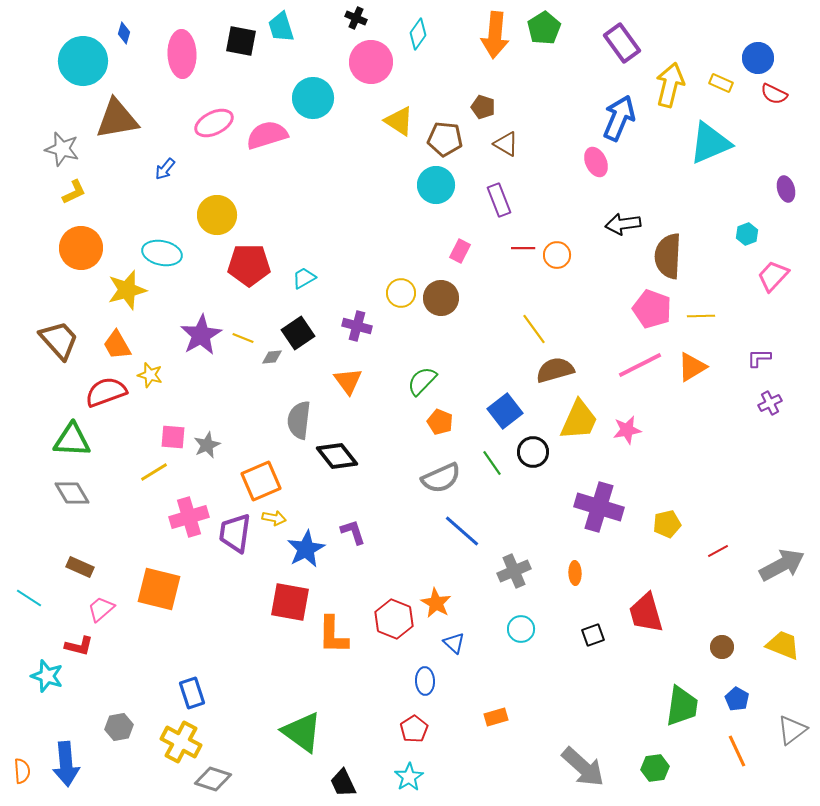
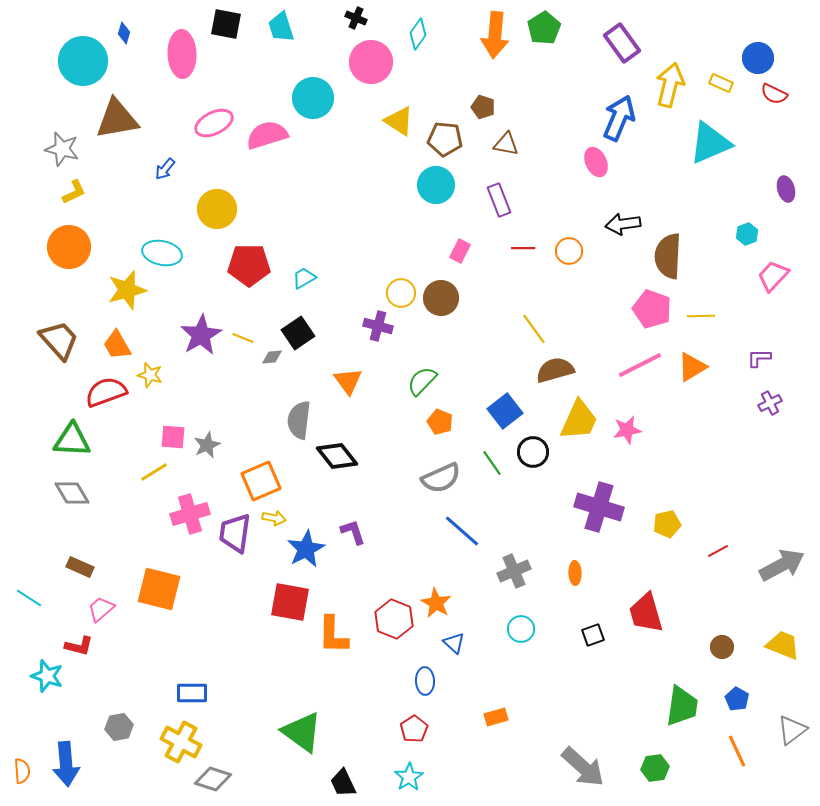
black square at (241, 41): moved 15 px left, 17 px up
brown triangle at (506, 144): rotated 20 degrees counterclockwise
yellow circle at (217, 215): moved 6 px up
orange circle at (81, 248): moved 12 px left, 1 px up
orange circle at (557, 255): moved 12 px right, 4 px up
purple cross at (357, 326): moved 21 px right
pink cross at (189, 517): moved 1 px right, 3 px up
blue rectangle at (192, 693): rotated 72 degrees counterclockwise
